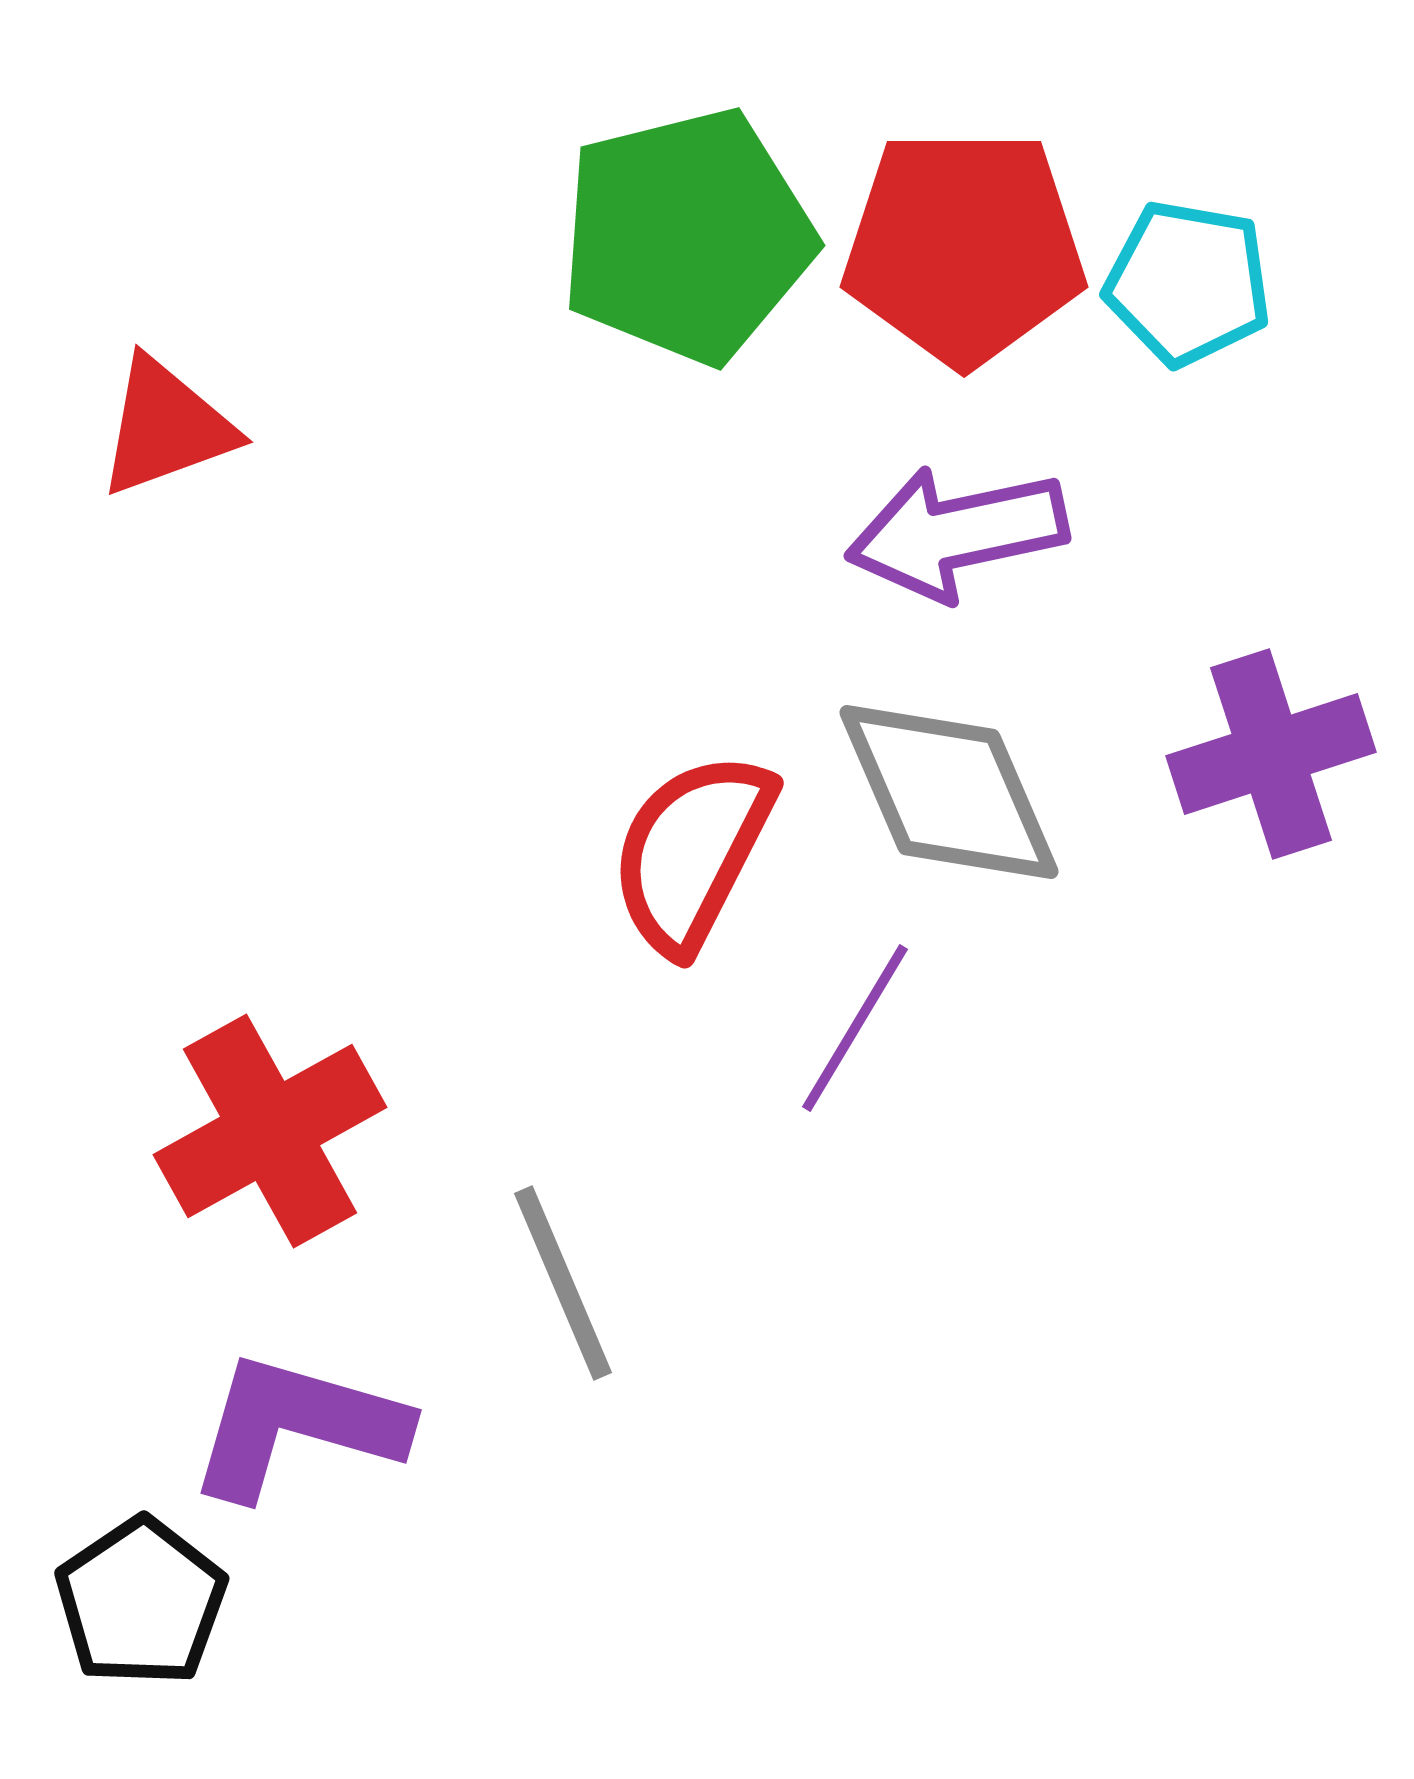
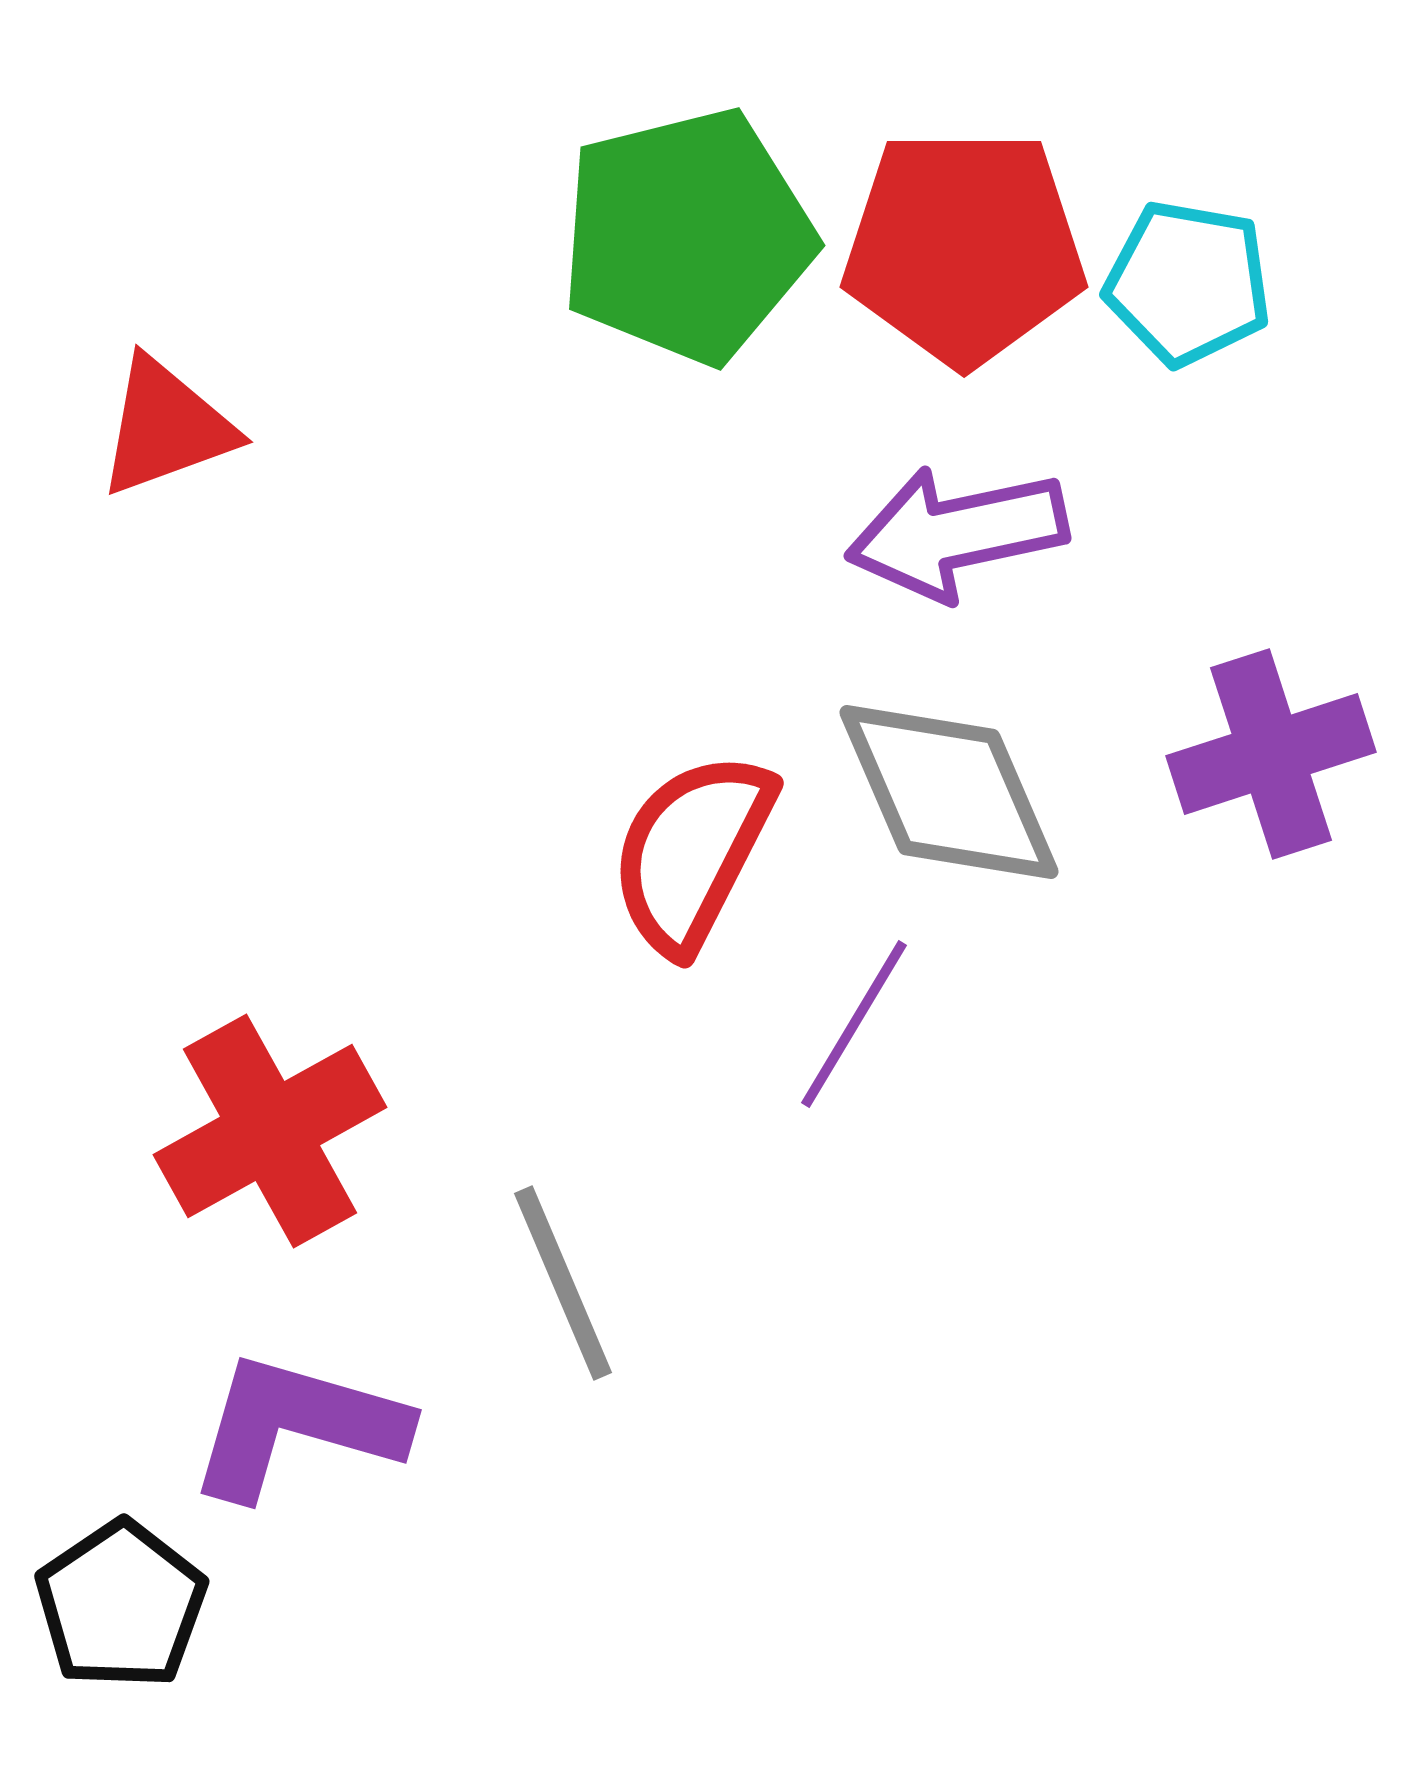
purple line: moved 1 px left, 4 px up
black pentagon: moved 20 px left, 3 px down
